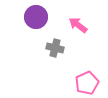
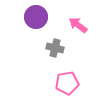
pink pentagon: moved 20 px left; rotated 15 degrees clockwise
